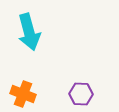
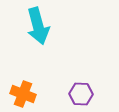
cyan arrow: moved 9 px right, 6 px up
